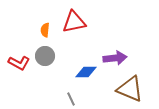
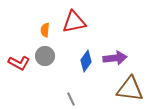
blue diamond: moved 11 px up; rotated 55 degrees counterclockwise
brown triangle: rotated 16 degrees counterclockwise
